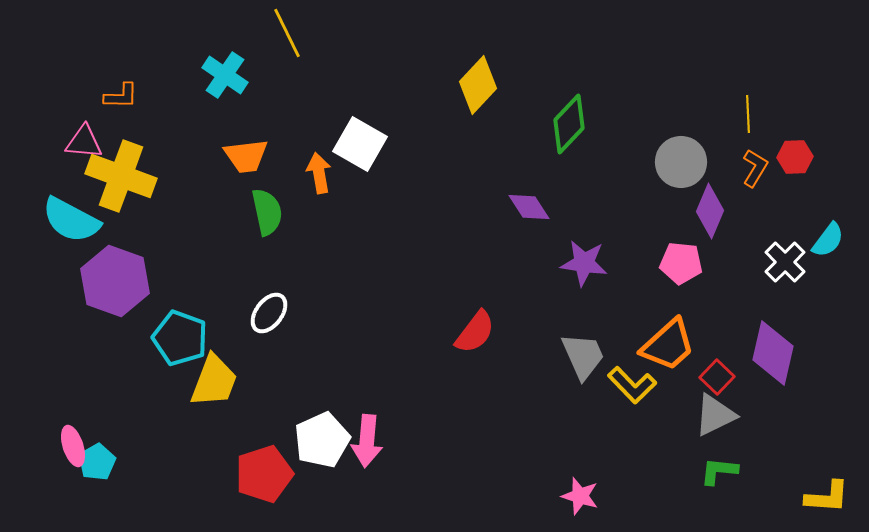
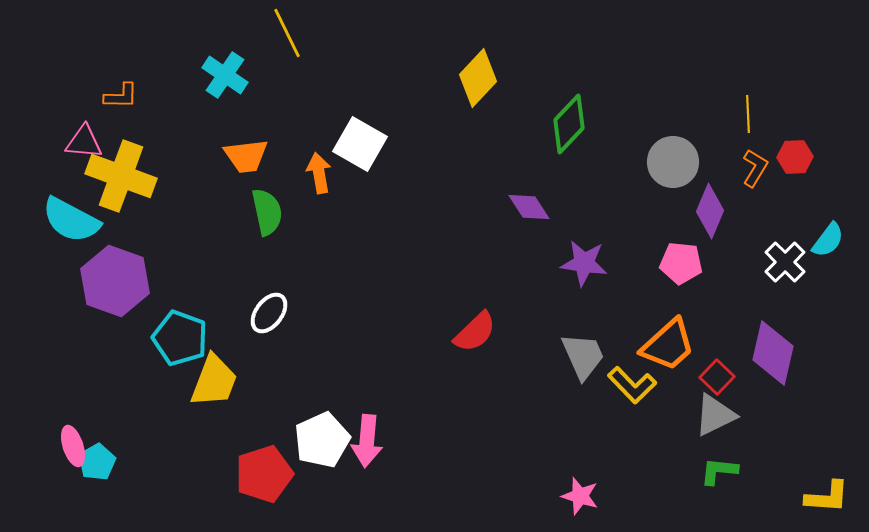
yellow diamond at (478, 85): moved 7 px up
gray circle at (681, 162): moved 8 px left
red semicircle at (475, 332): rotated 9 degrees clockwise
